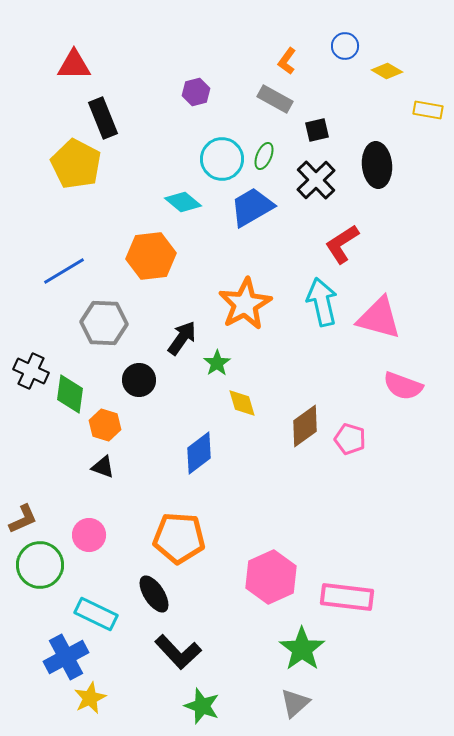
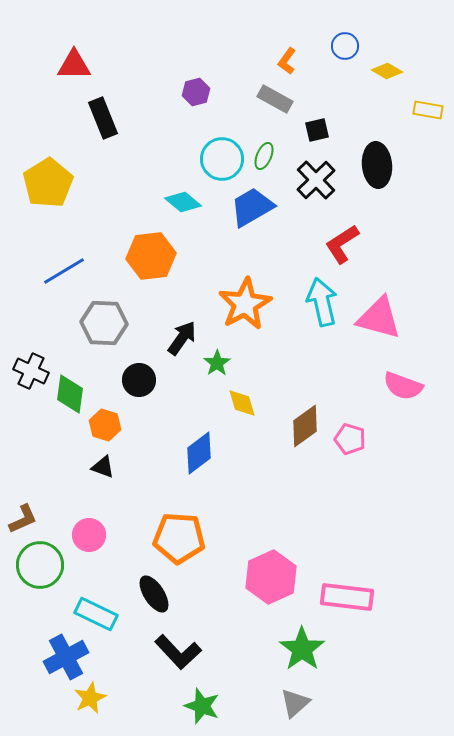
yellow pentagon at (76, 164): moved 28 px left, 19 px down; rotated 12 degrees clockwise
